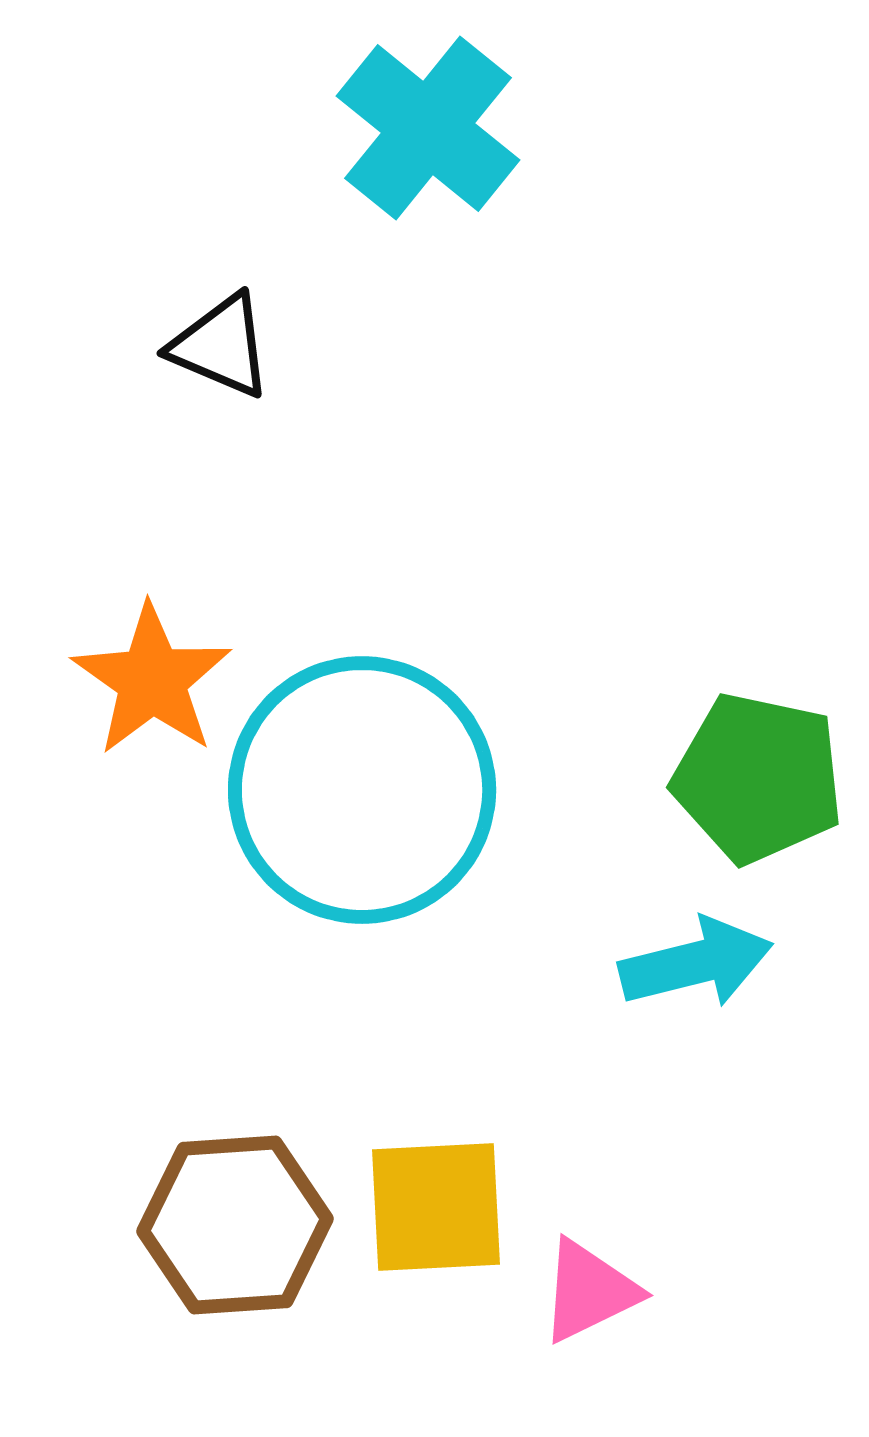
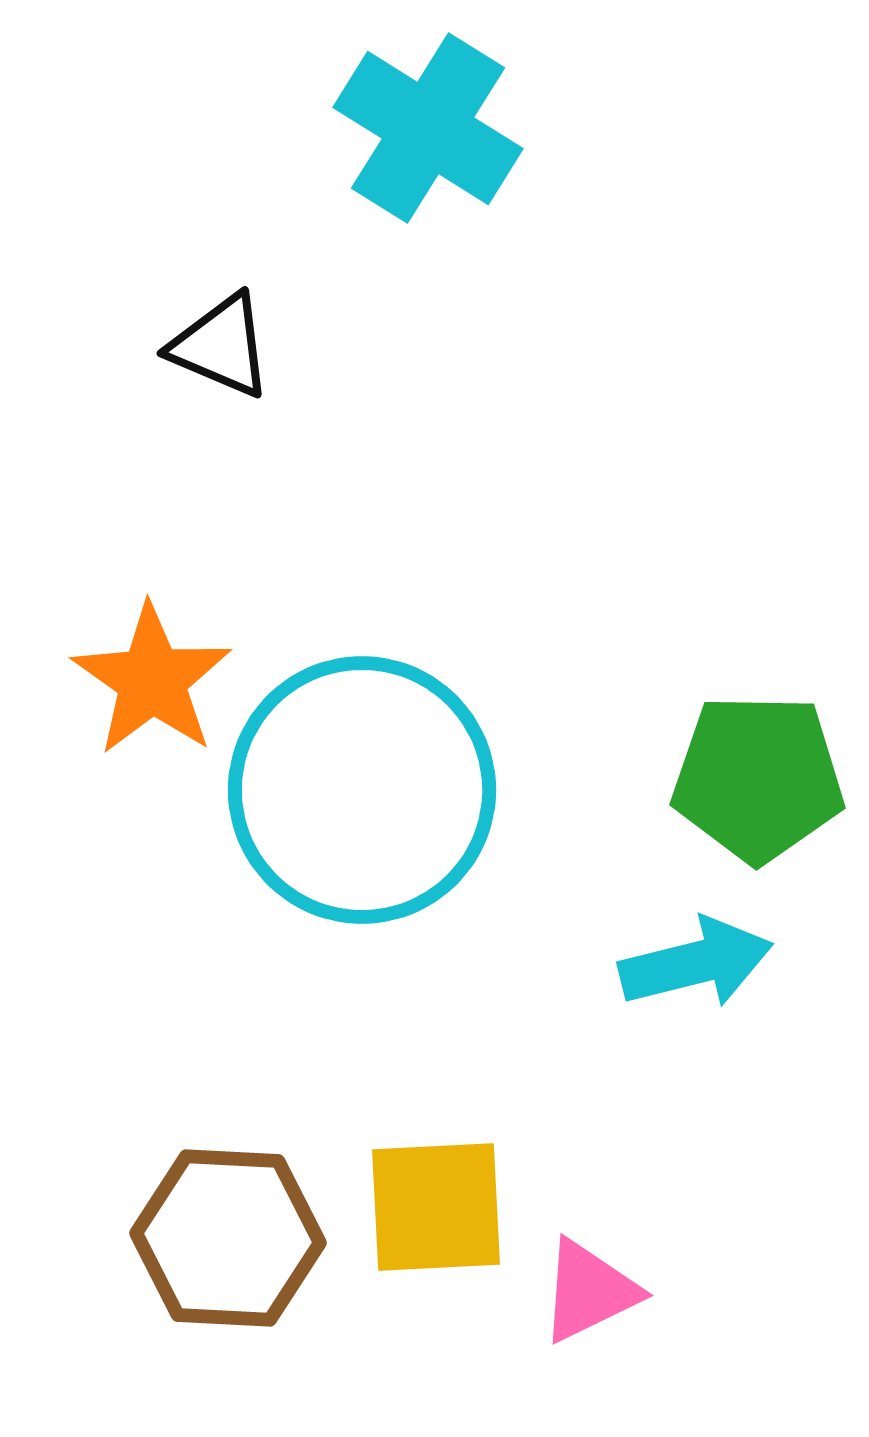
cyan cross: rotated 7 degrees counterclockwise
green pentagon: rotated 11 degrees counterclockwise
brown hexagon: moved 7 px left, 13 px down; rotated 7 degrees clockwise
